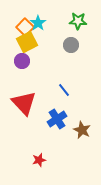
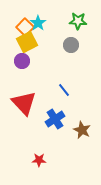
blue cross: moved 2 px left
red star: rotated 16 degrees clockwise
